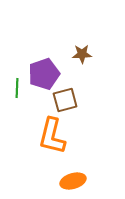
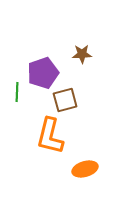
purple pentagon: moved 1 px left, 1 px up
green line: moved 4 px down
orange L-shape: moved 2 px left
orange ellipse: moved 12 px right, 12 px up
